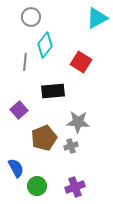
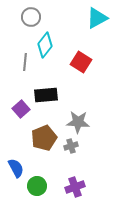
black rectangle: moved 7 px left, 4 px down
purple square: moved 2 px right, 1 px up
